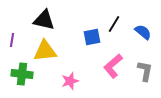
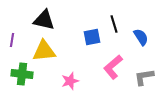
black line: rotated 48 degrees counterclockwise
blue semicircle: moved 2 px left, 5 px down; rotated 18 degrees clockwise
yellow triangle: moved 1 px left
pink L-shape: moved 1 px down
gray L-shape: moved 1 px left, 6 px down; rotated 110 degrees counterclockwise
